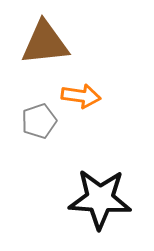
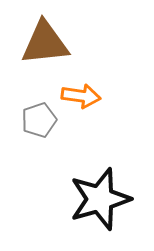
gray pentagon: moved 1 px up
black star: rotated 20 degrees counterclockwise
